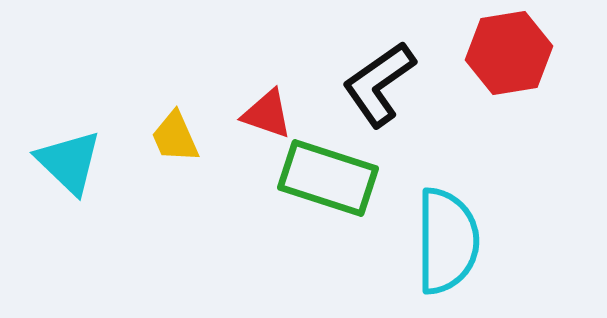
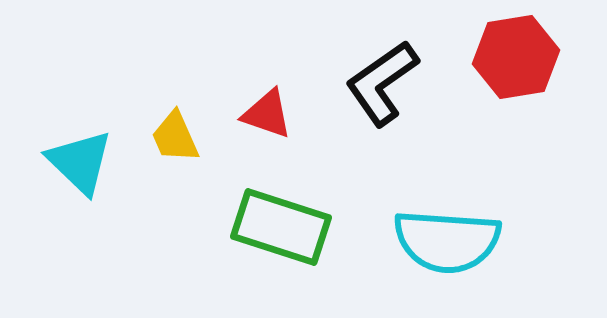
red hexagon: moved 7 px right, 4 px down
black L-shape: moved 3 px right, 1 px up
cyan triangle: moved 11 px right
green rectangle: moved 47 px left, 49 px down
cyan semicircle: rotated 94 degrees clockwise
